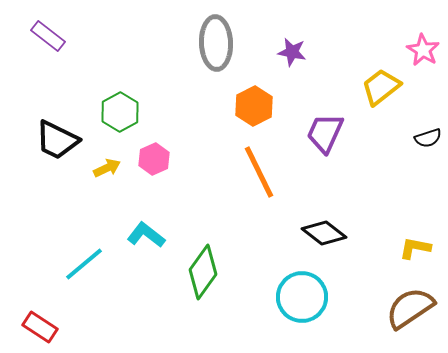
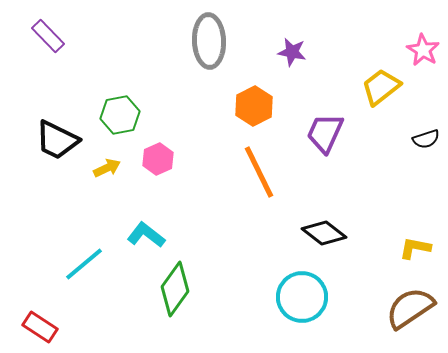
purple rectangle: rotated 8 degrees clockwise
gray ellipse: moved 7 px left, 2 px up
green hexagon: moved 3 px down; rotated 18 degrees clockwise
black semicircle: moved 2 px left, 1 px down
pink hexagon: moved 4 px right
green diamond: moved 28 px left, 17 px down
